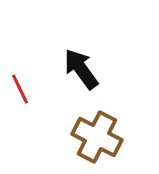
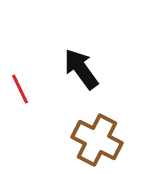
brown cross: moved 3 px down
